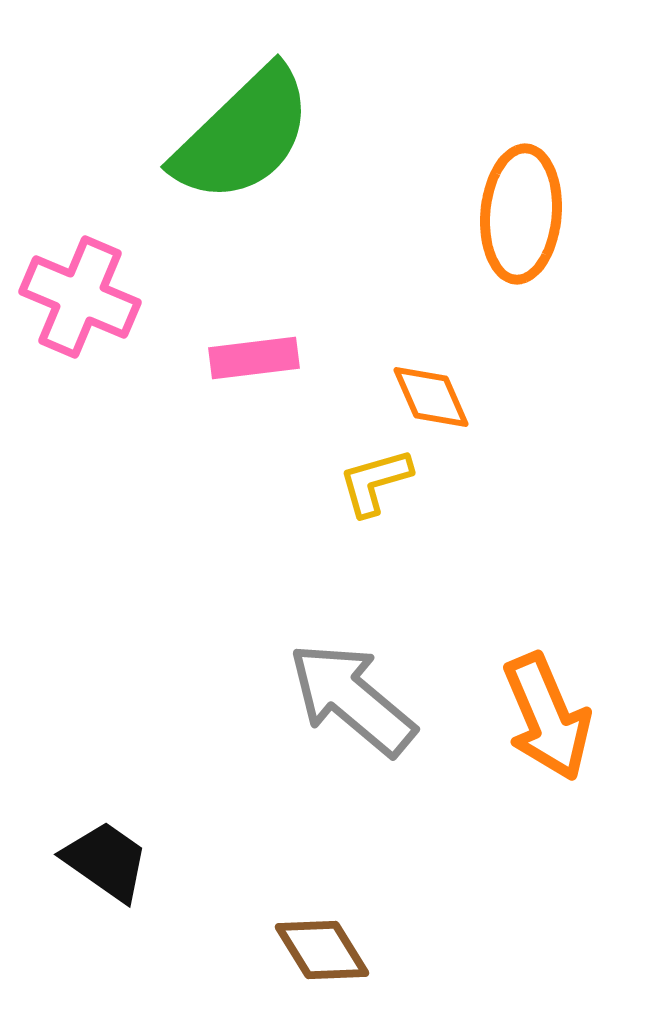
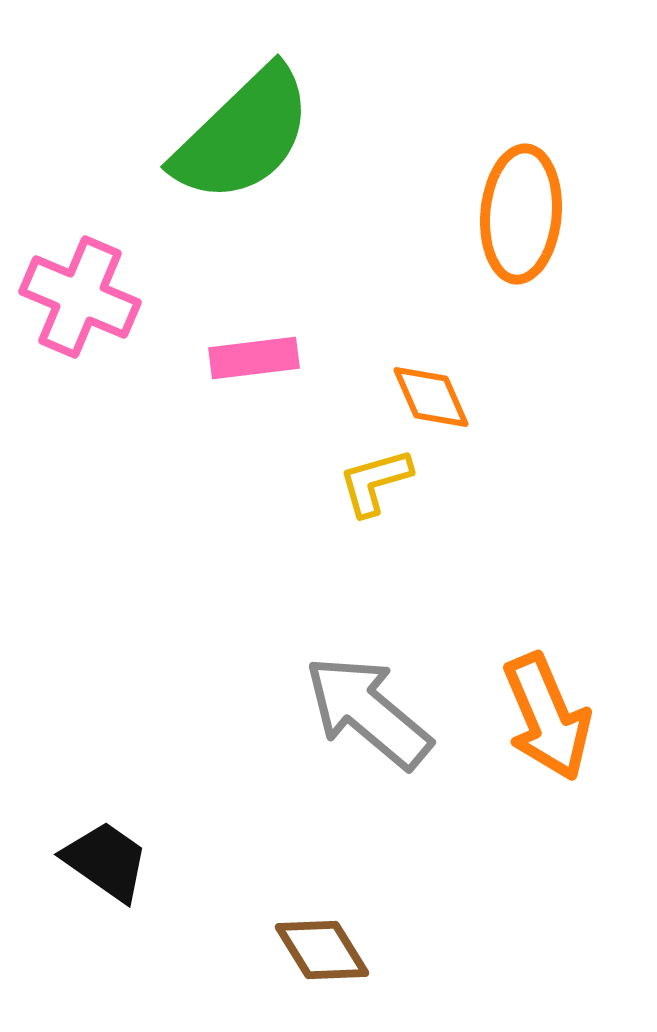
gray arrow: moved 16 px right, 13 px down
